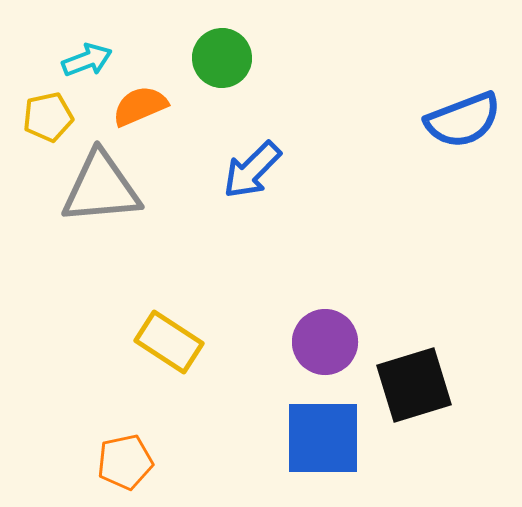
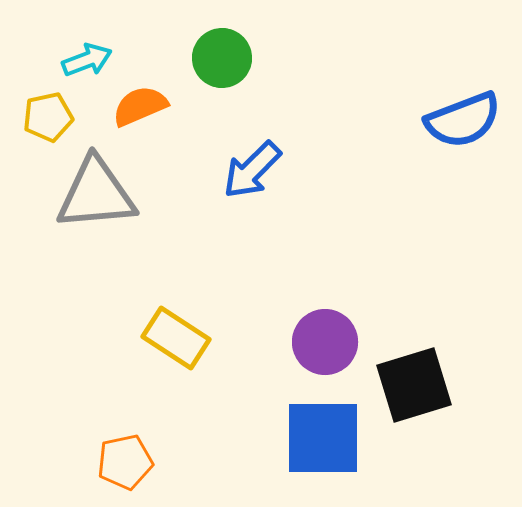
gray triangle: moved 5 px left, 6 px down
yellow rectangle: moved 7 px right, 4 px up
